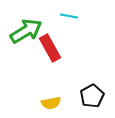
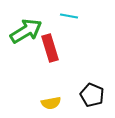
red rectangle: rotated 12 degrees clockwise
black pentagon: moved 1 px up; rotated 20 degrees counterclockwise
